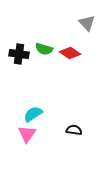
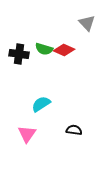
red diamond: moved 6 px left, 3 px up; rotated 10 degrees counterclockwise
cyan semicircle: moved 8 px right, 10 px up
